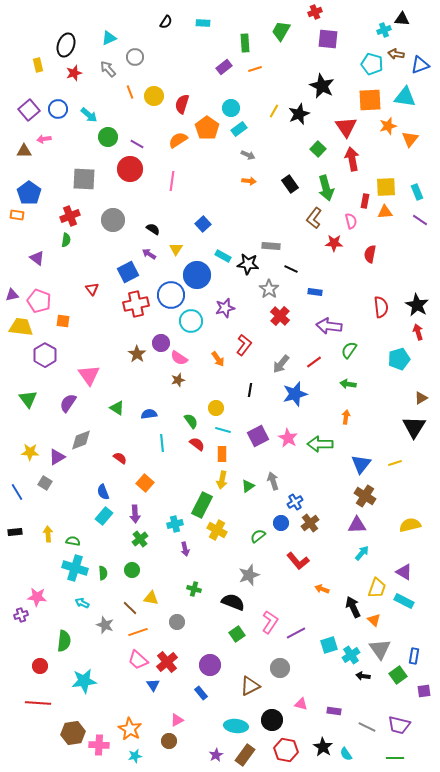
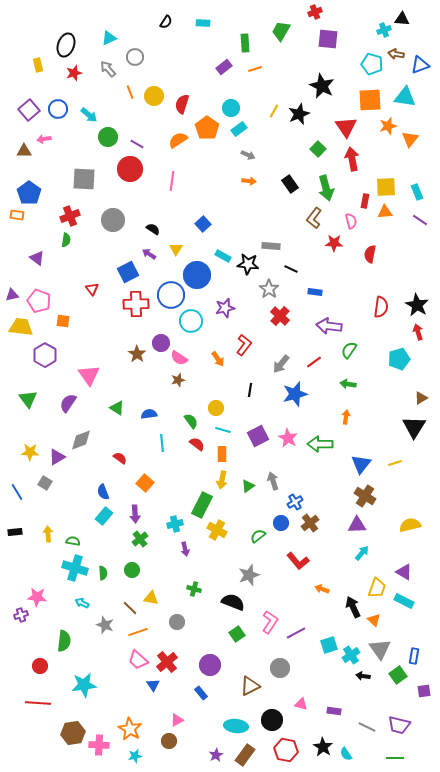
red cross at (136, 304): rotated 10 degrees clockwise
red semicircle at (381, 307): rotated 15 degrees clockwise
cyan star at (84, 681): moved 4 px down
